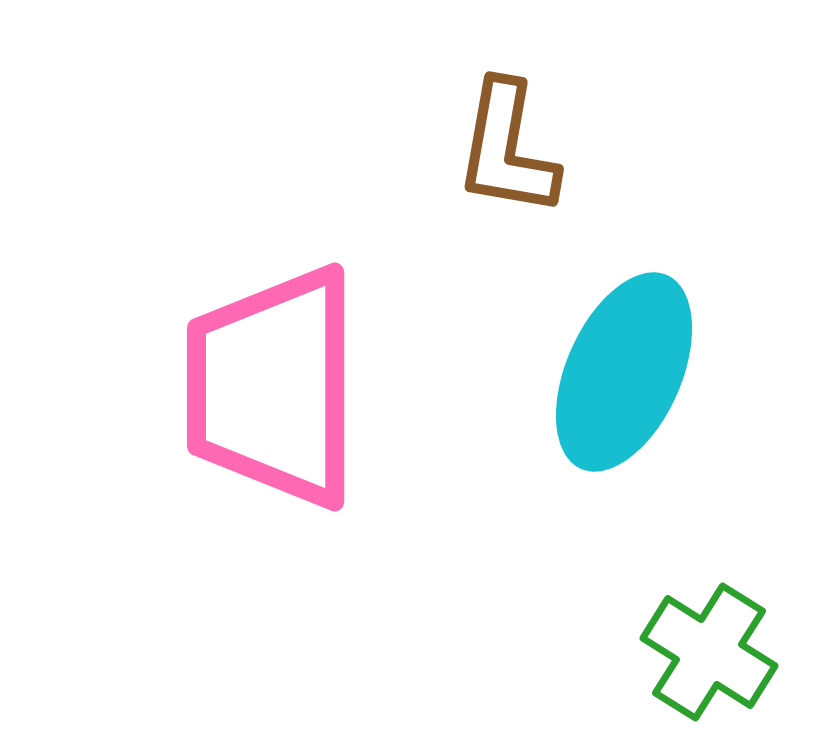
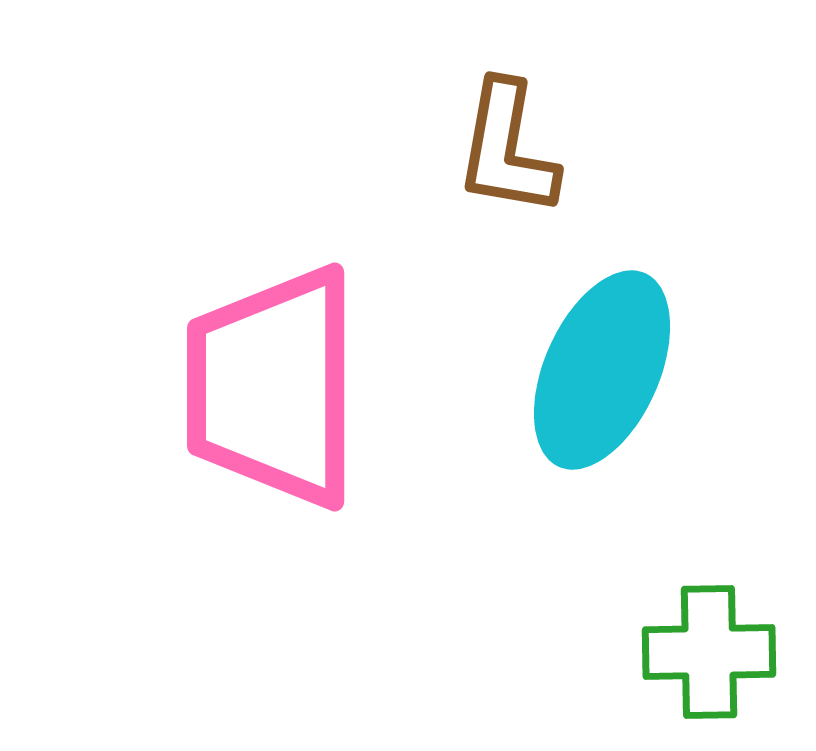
cyan ellipse: moved 22 px left, 2 px up
green cross: rotated 33 degrees counterclockwise
